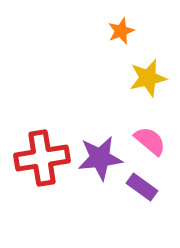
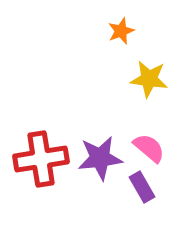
yellow star: moved 1 px right, 1 px down; rotated 21 degrees clockwise
pink semicircle: moved 1 px left, 7 px down
red cross: moved 1 px left, 1 px down
purple rectangle: rotated 24 degrees clockwise
